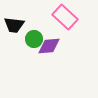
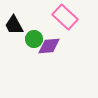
black trapezoid: rotated 55 degrees clockwise
